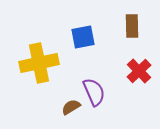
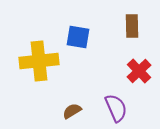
blue square: moved 5 px left; rotated 20 degrees clockwise
yellow cross: moved 2 px up; rotated 6 degrees clockwise
purple semicircle: moved 22 px right, 16 px down
brown semicircle: moved 1 px right, 4 px down
